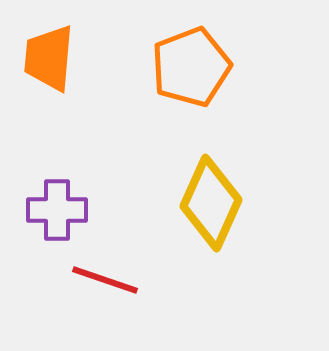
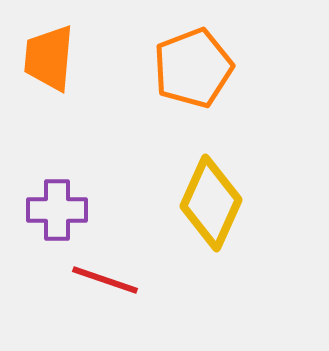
orange pentagon: moved 2 px right, 1 px down
